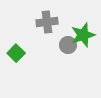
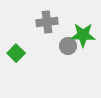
green star: rotated 20 degrees clockwise
gray circle: moved 1 px down
